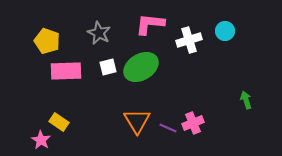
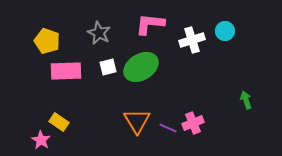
white cross: moved 3 px right
